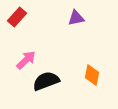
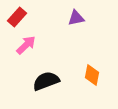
pink arrow: moved 15 px up
